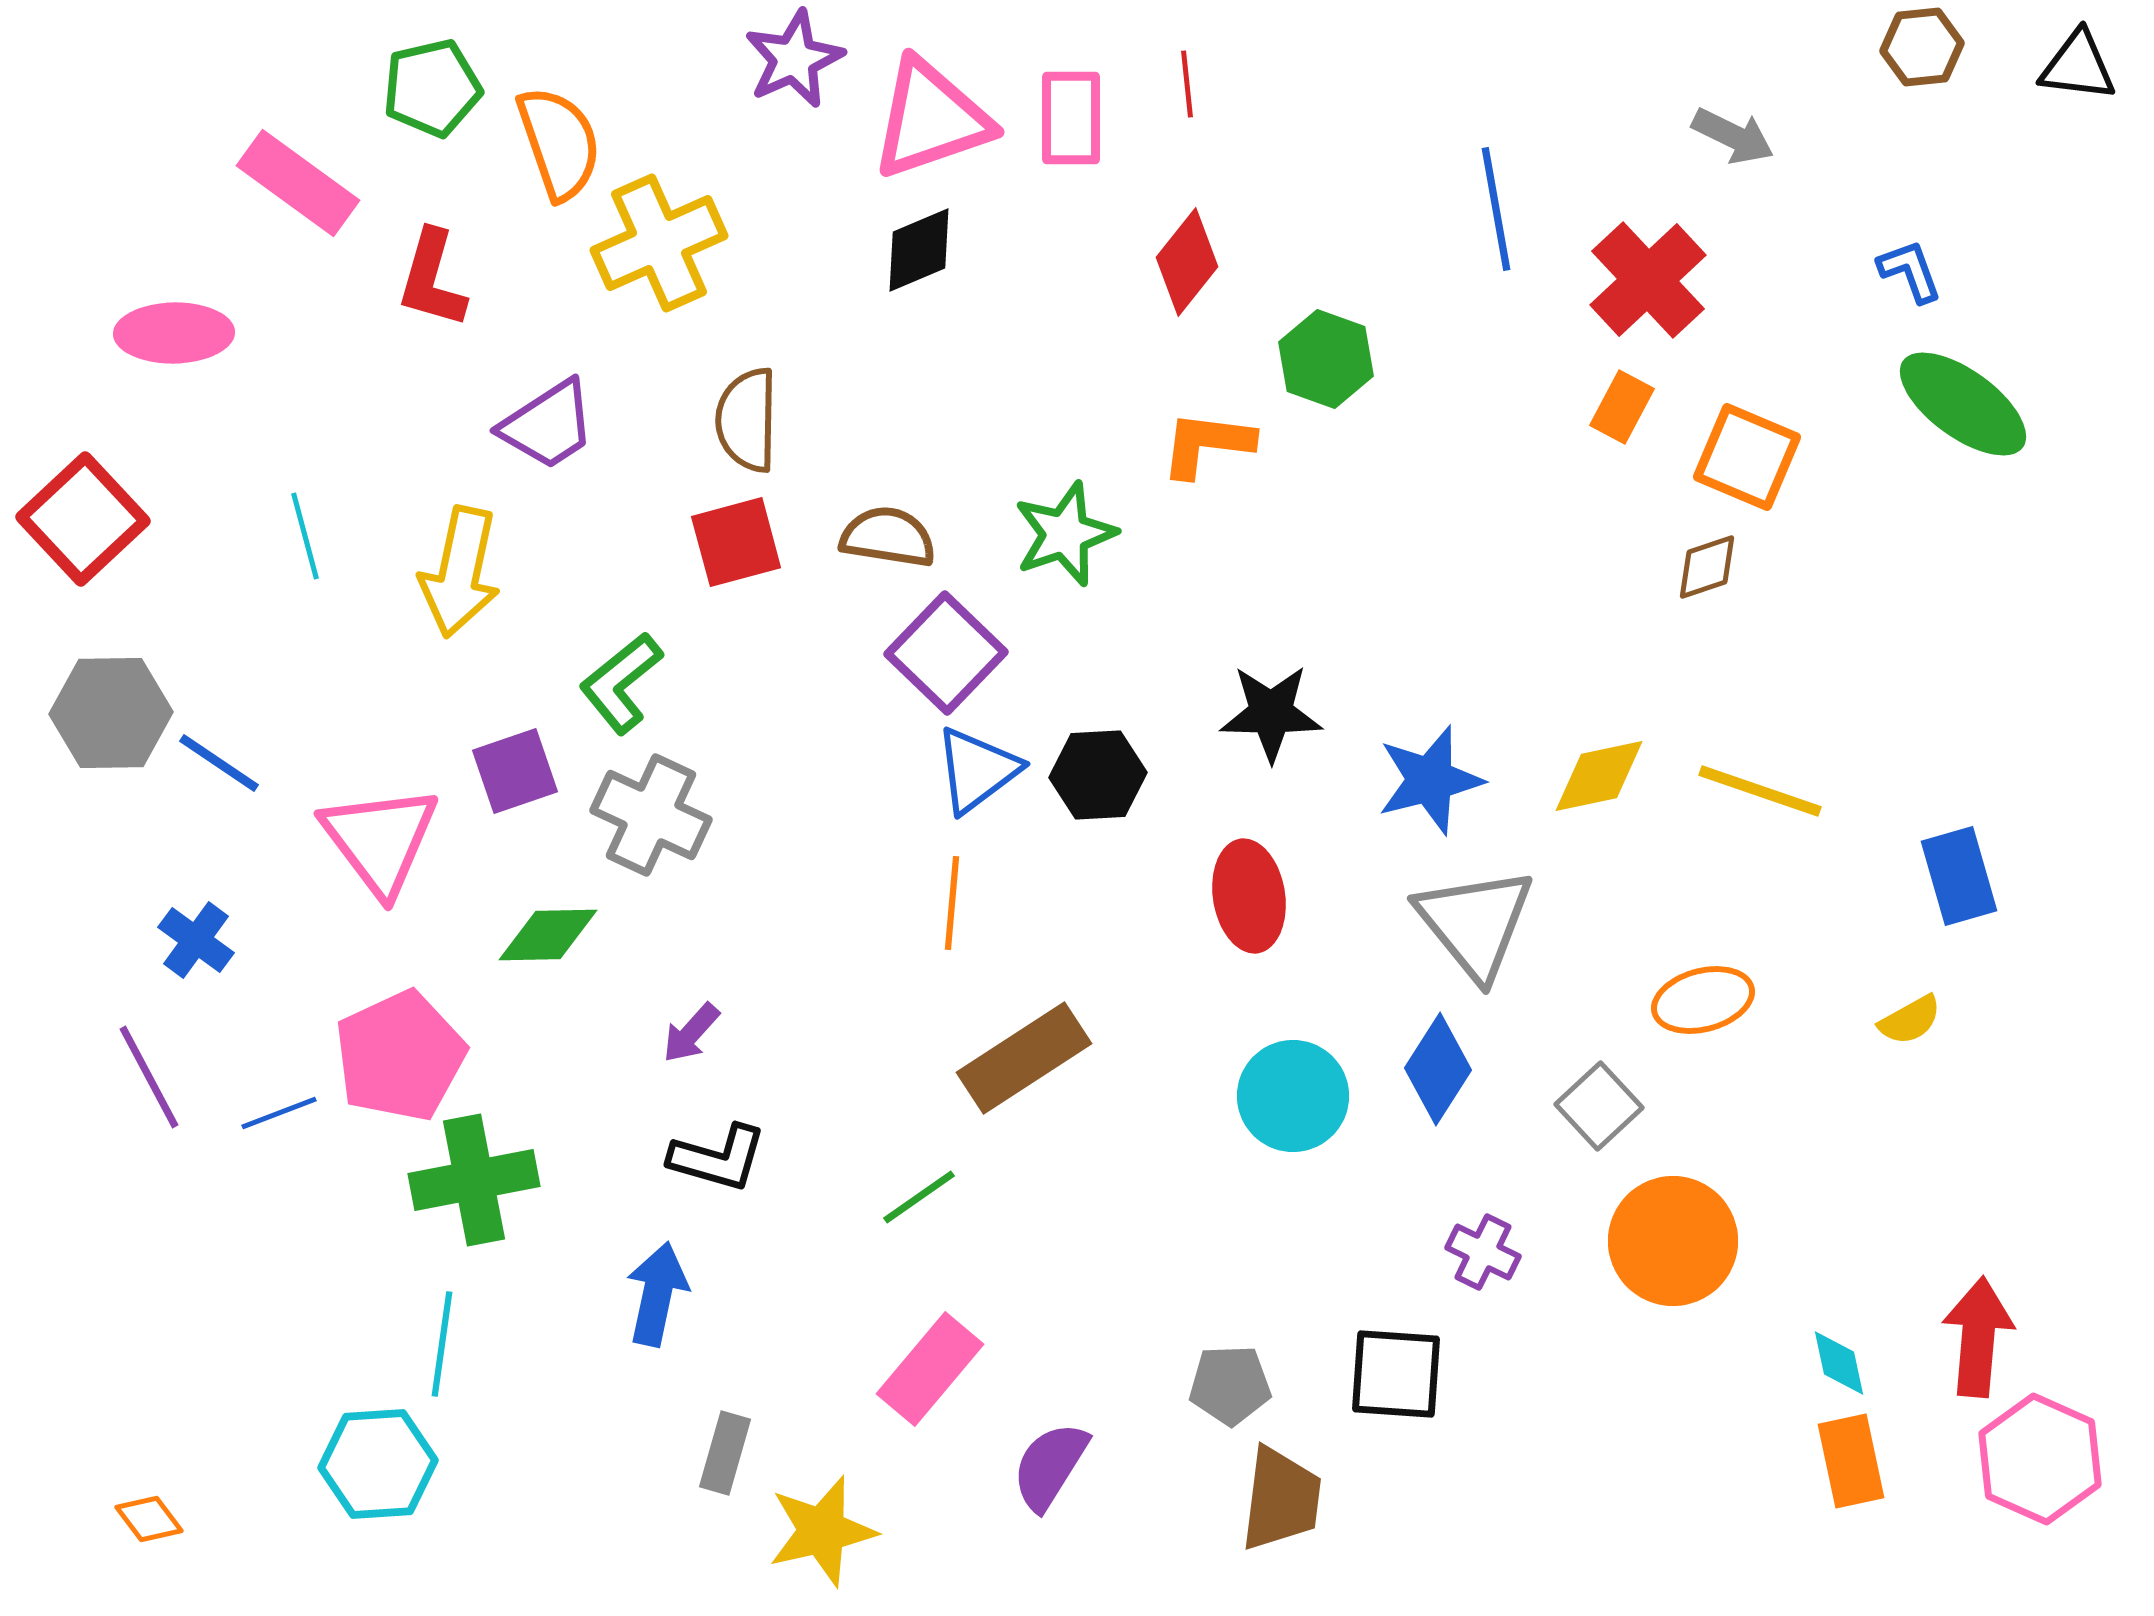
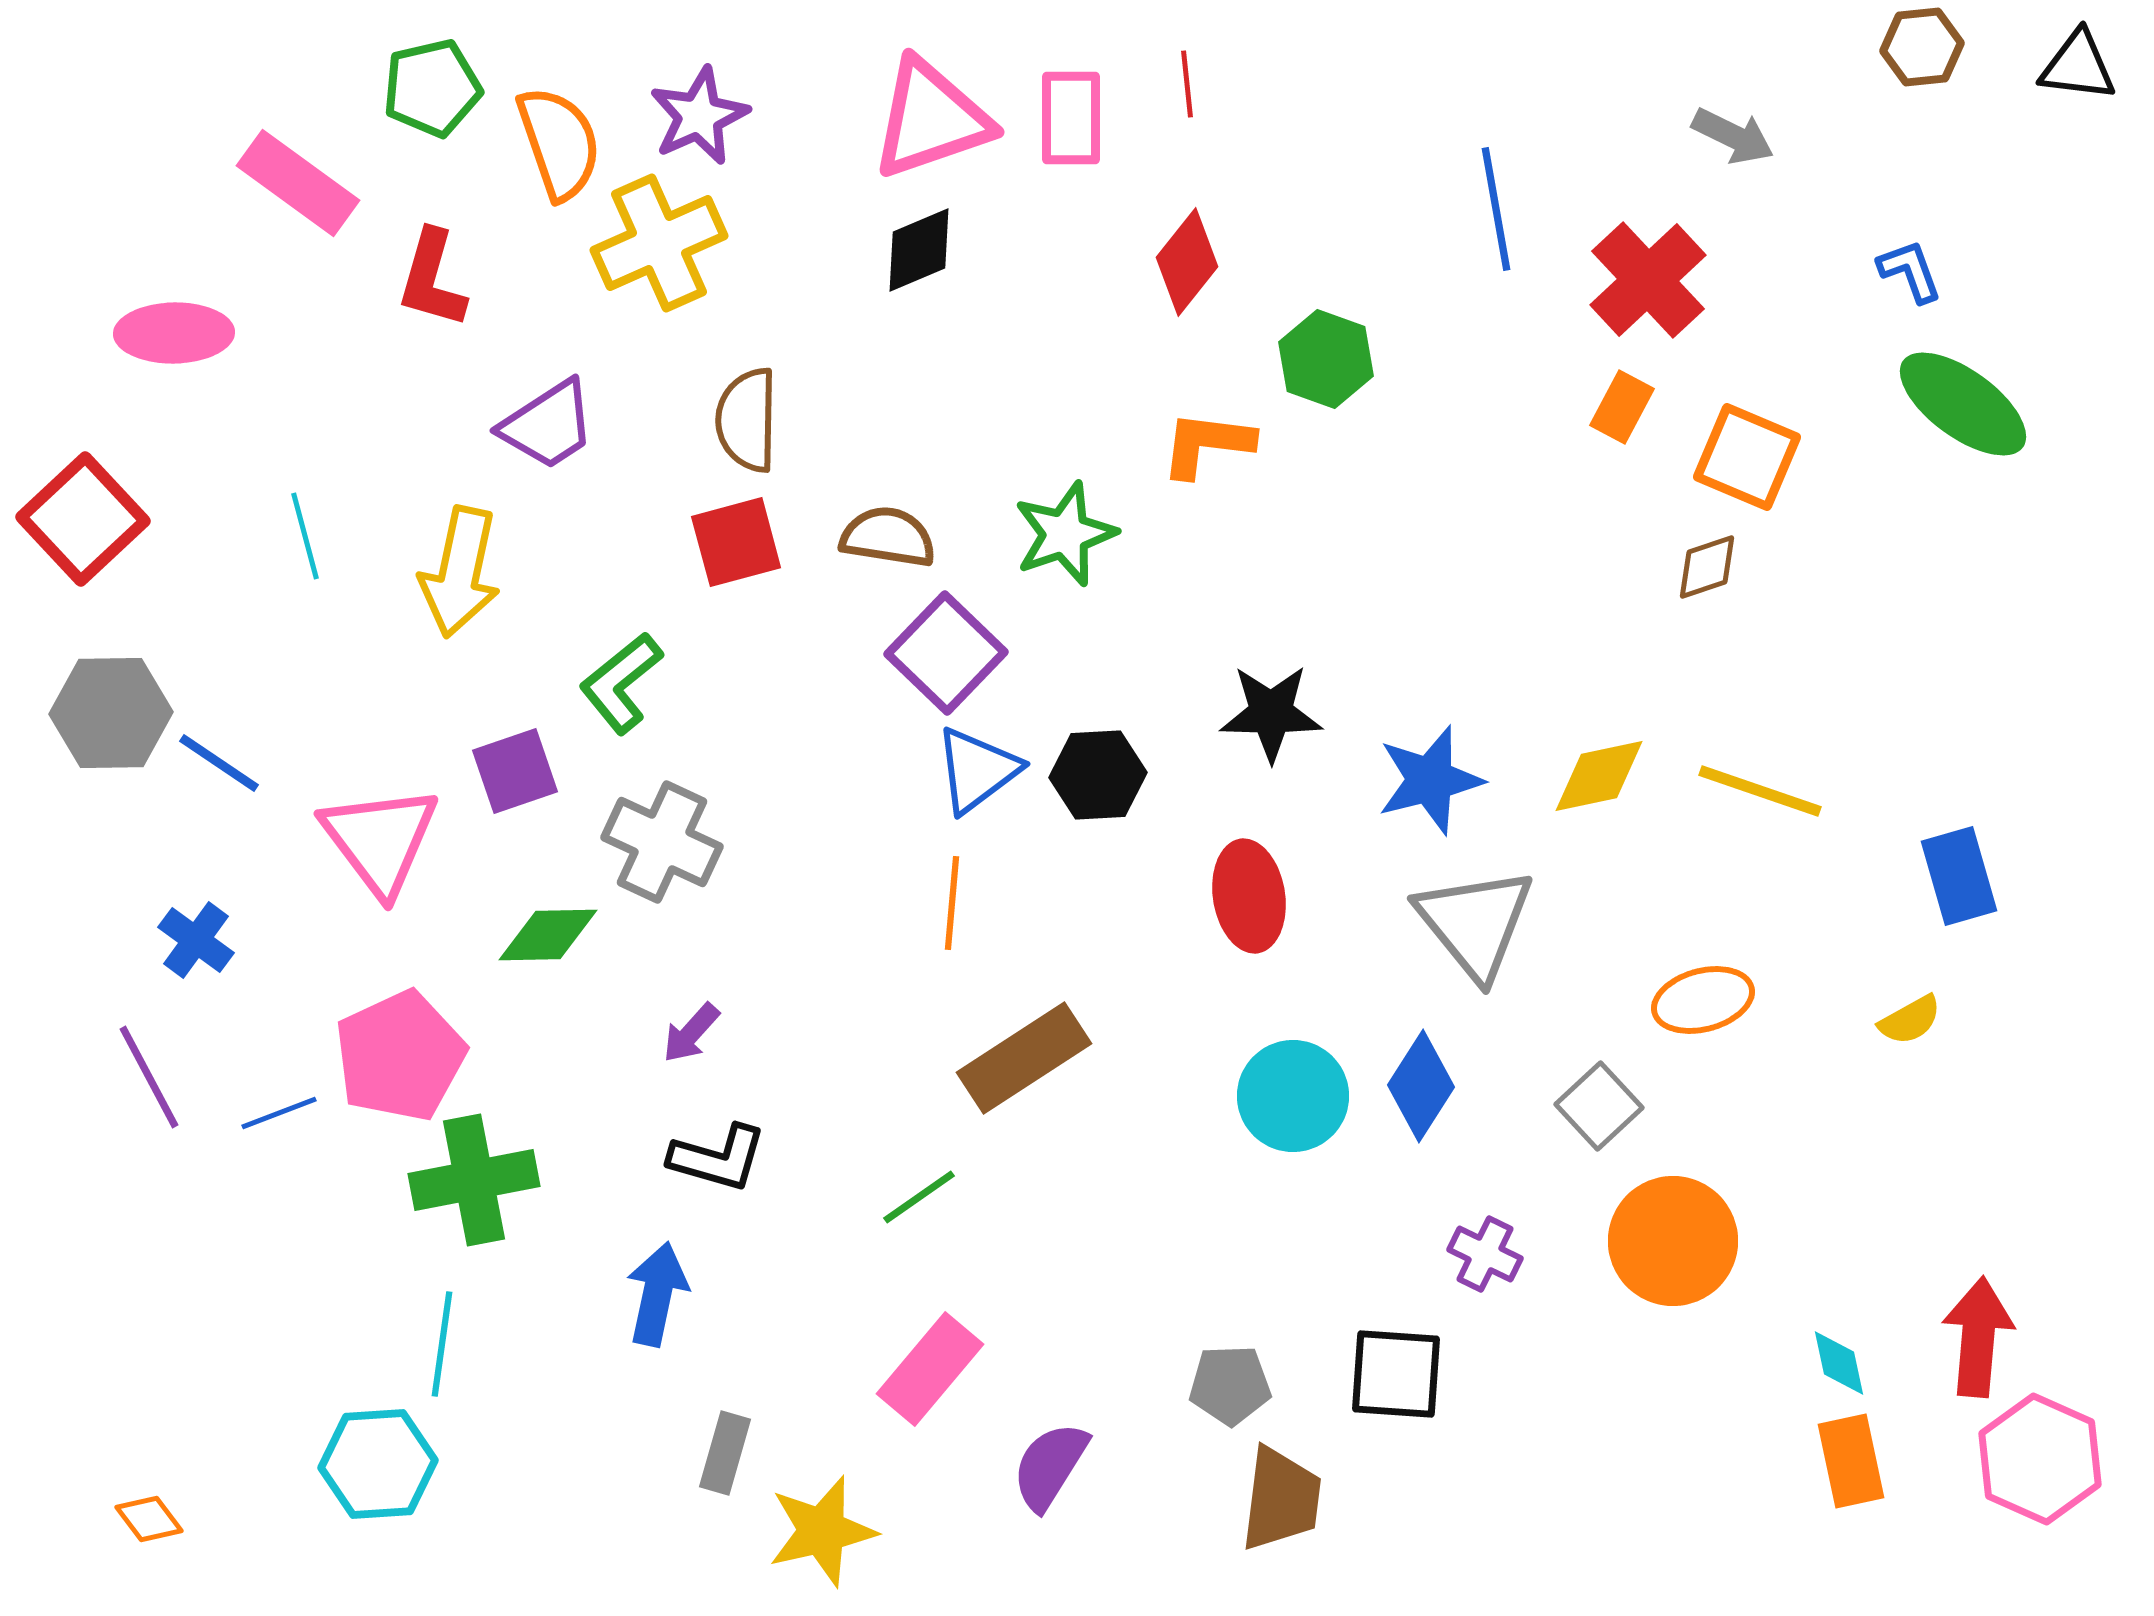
purple star at (794, 59): moved 95 px left, 57 px down
gray cross at (651, 815): moved 11 px right, 27 px down
blue diamond at (1438, 1069): moved 17 px left, 17 px down
purple cross at (1483, 1252): moved 2 px right, 2 px down
